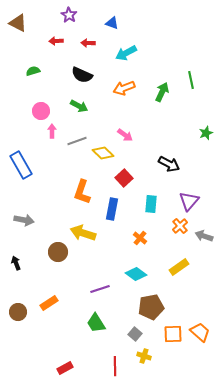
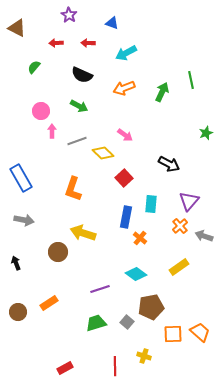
brown triangle at (18, 23): moved 1 px left, 5 px down
red arrow at (56, 41): moved 2 px down
green semicircle at (33, 71): moved 1 px right, 4 px up; rotated 32 degrees counterclockwise
blue rectangle at (21, 165): moved 13 px down
orange L-shape at (82, 192): moved 9 px left, 3 px up
blue rectangle at (112, 209): moved 14 px right, 8 px down
green trapezoid at (96, 323): rotated 105 degrees clockwise
gray square at (135, 334): moved 8 px left, 12 px up
